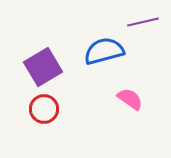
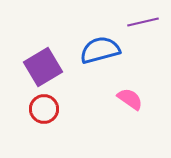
blue semicircle: moved 4 px left, 1 px up
